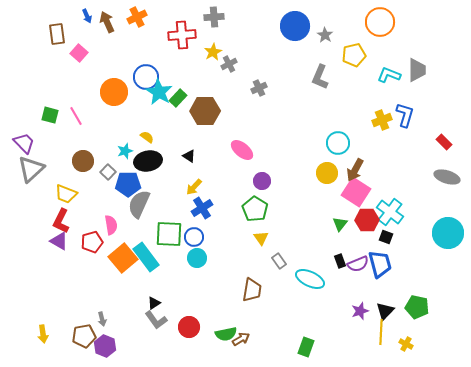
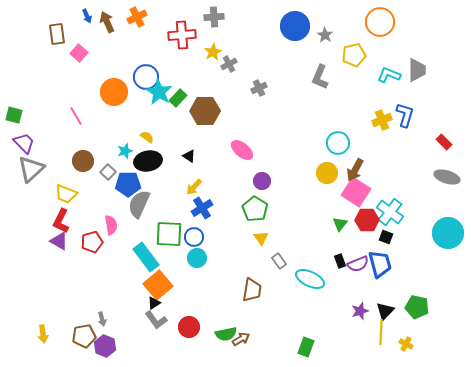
green square at (50, 115): moved 36 px left
orange square at (123, 258): moved 35 px right, 27 px down
